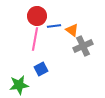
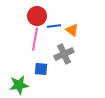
gray cross: moved 19 px left, 8 px down
blue square: rotated 32 degrees clockwise
